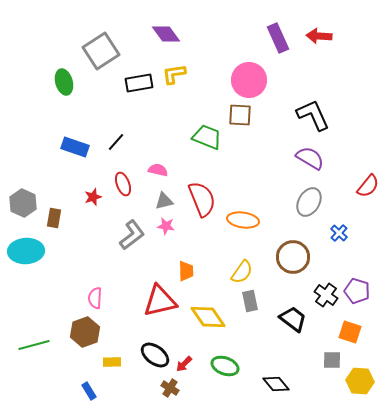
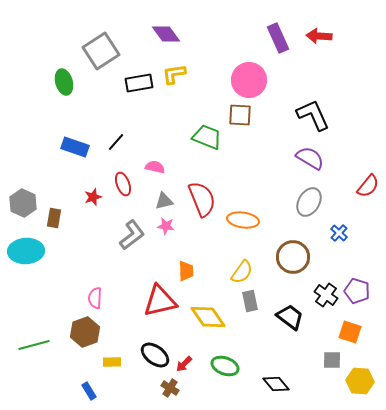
pink semicircle at (158, 170): moved 3 px left, 3 px up
black trapezoid at (293, 319): moved 3 px left, 2 px up
